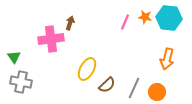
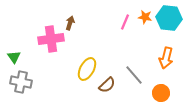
orange arrow: moved 1 px left, 1 px up
gray line: moved 13 px up; rotated 65 degrees counterclockwise
orange circle: moved 4 px right, 1 px down
